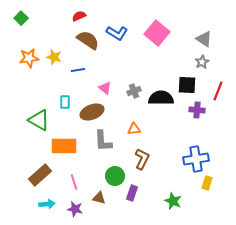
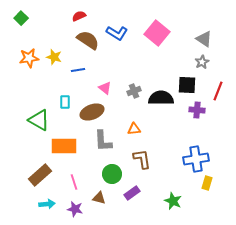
brown L-shape: rotated 35 degrees counterclockwise
green circle: moved 3 px left, 2 px up
purple rectangle: rotated 35 degrees clockwise
